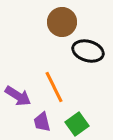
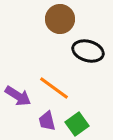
brown circle: moved 2 px left, 3 px up
orange line: moved 1 px down; rotated 28 degrees counterclockwise
purple trapezoid: moved 5 px right, 1 px up
